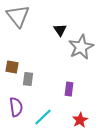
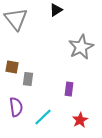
gray triangle: moved 2 px left, 3 px down
black triangle: moved 4 px left, 20 px up; rotated 32 degrees clockwise
